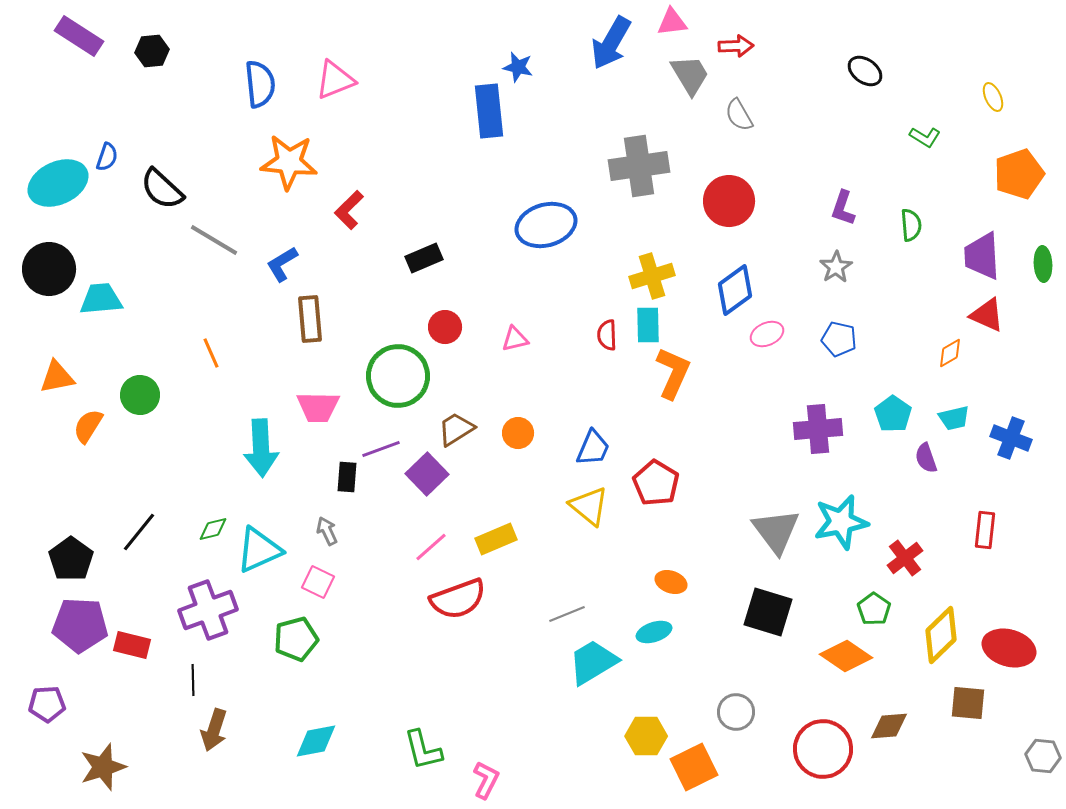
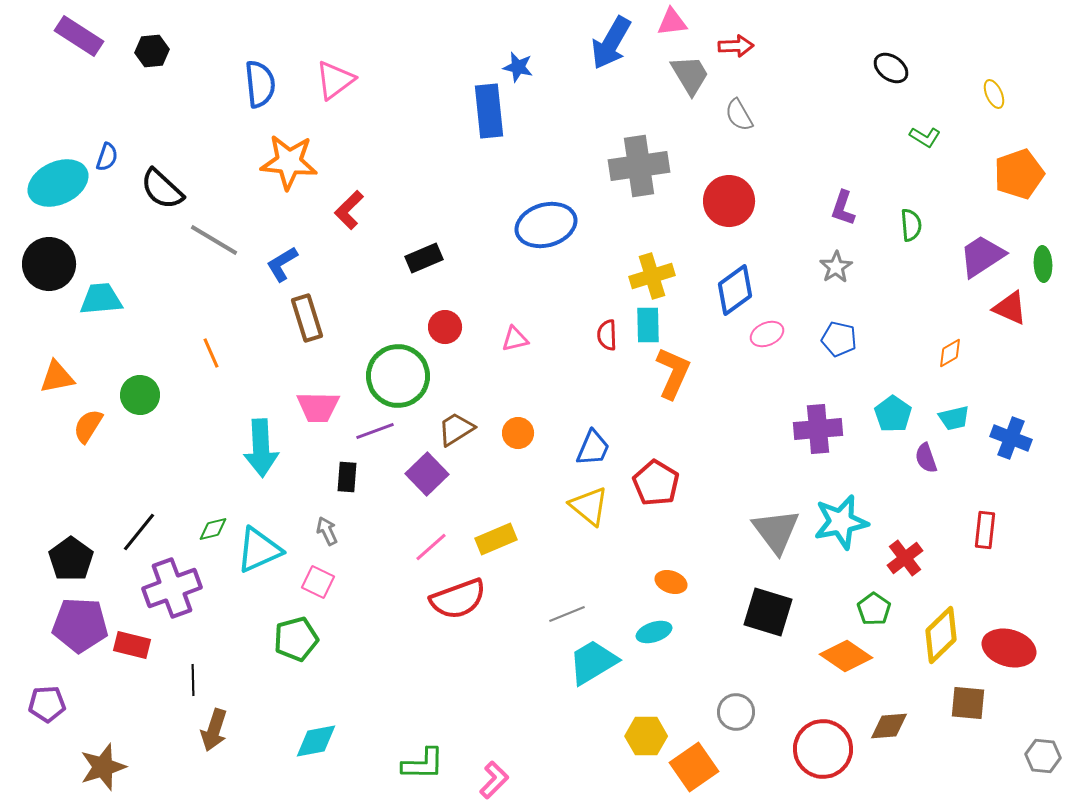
black ellipse at (865, 71): moved 26 px right, 3 px up
pink triangle at (335, 80): rotated 15 degrees counterclockwise
yellow ellipse at (993, 97): moved 1 px right, 3 px up
purple trapezoid at (982, 256): rotated 60 degrees clockwise
black circle at (49, 269): moved 5 px up
red triangle at (987, 315): moved 23 px right, 7 px up
brown rectangle at (310, 319): moved 3 px left, 1 px up; rotated 12 degrees counterclockwise
purple line at (381, 449): moved 6 px left, 18 px up
purple cross at (208, 610): moved 36 px left, 22 px up
green L-shape at (423, 750): moved 14 px down; rotated 75 degrees counterclockwise
orange square at (694, 767): rotated 9 degrees counterclockwise
pink L-shape at (486, 780): moved 8 px right; rotated 18 degrees clockwise
